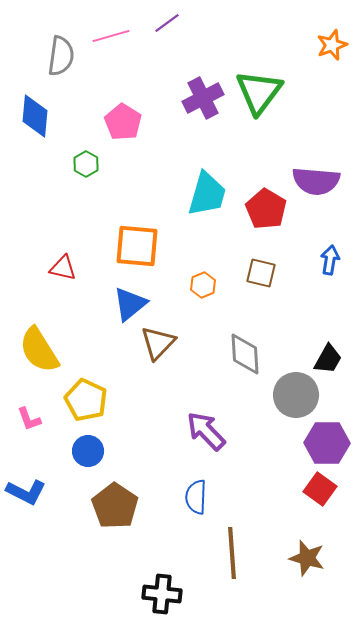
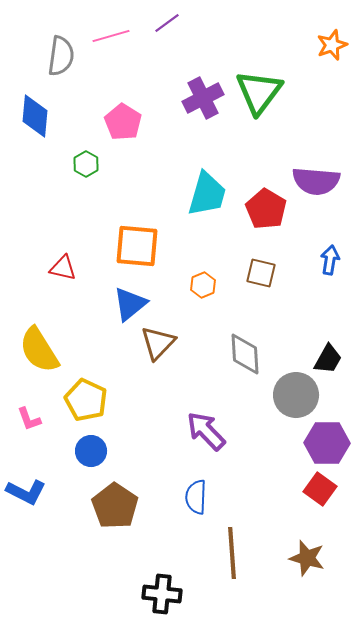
blue circle: moved 3 px right
